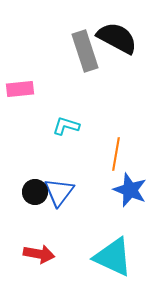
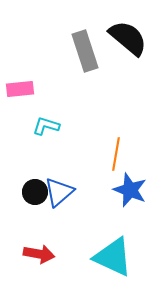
black semicircle: moved 11 px right; rotated 12 degrees clockwise
cyan L-shape: moved 20 px left
blue triangle: rotated 12 degrees clockwise
